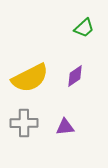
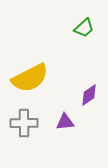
purple diamond: moved 14 px right, 19 px down
purple triangle: moved 5 px up
